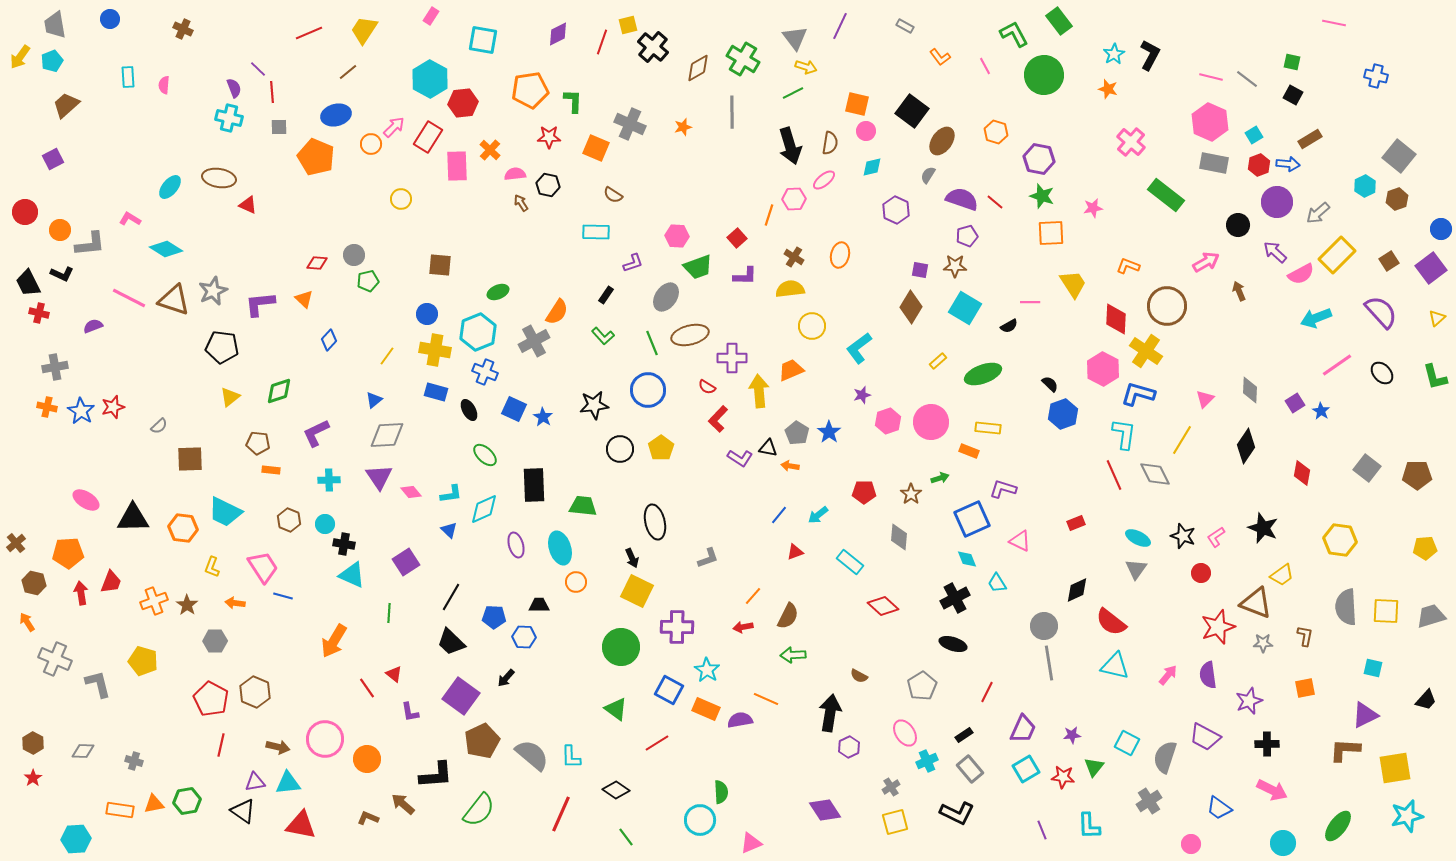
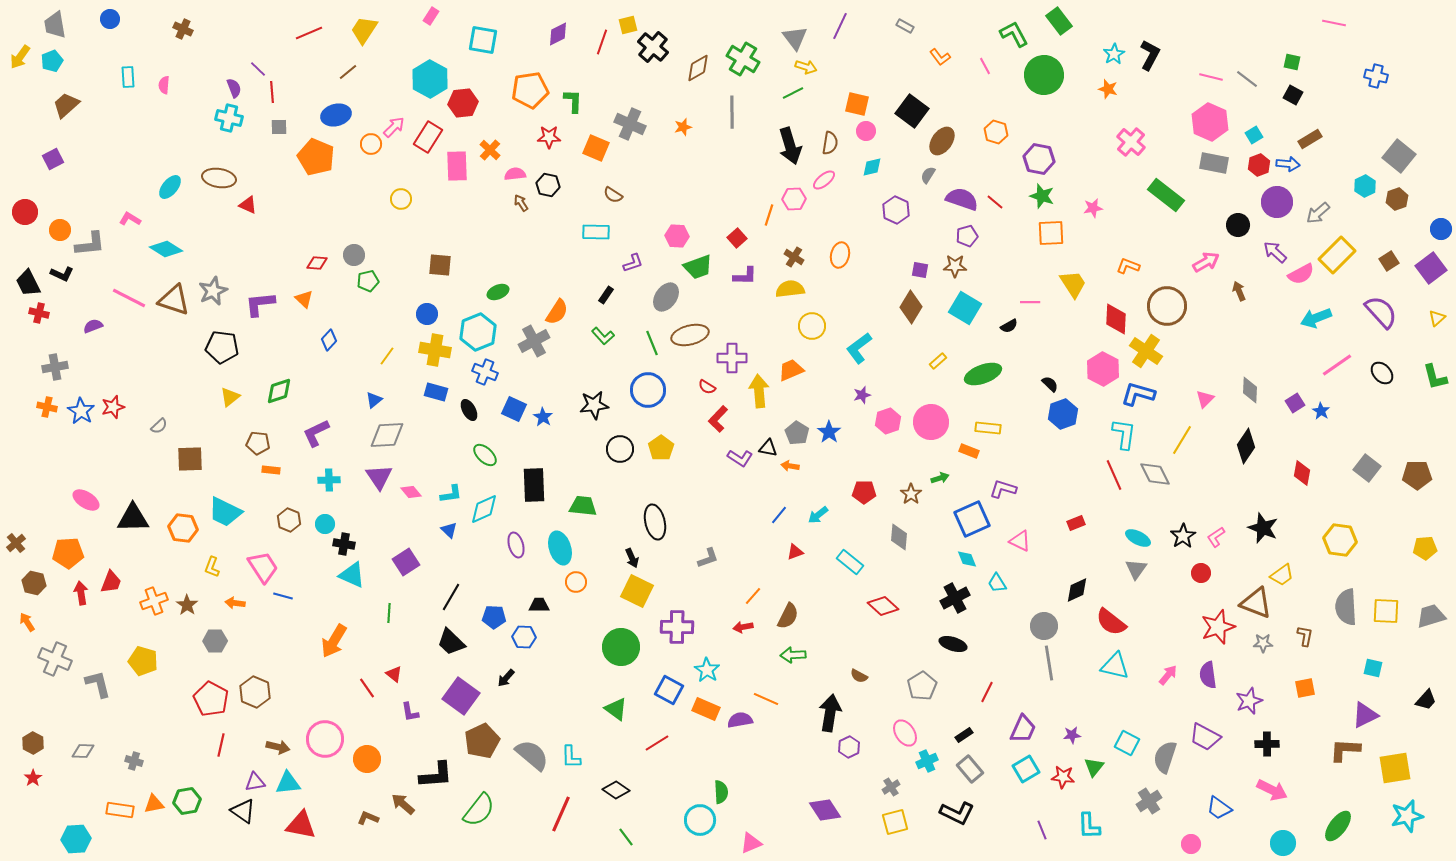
black star at (1183, 536): rotated 20 degrees clockwise
